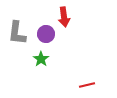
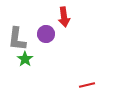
gray L-shape: moved 6 px down
green star: moved 16 px left
